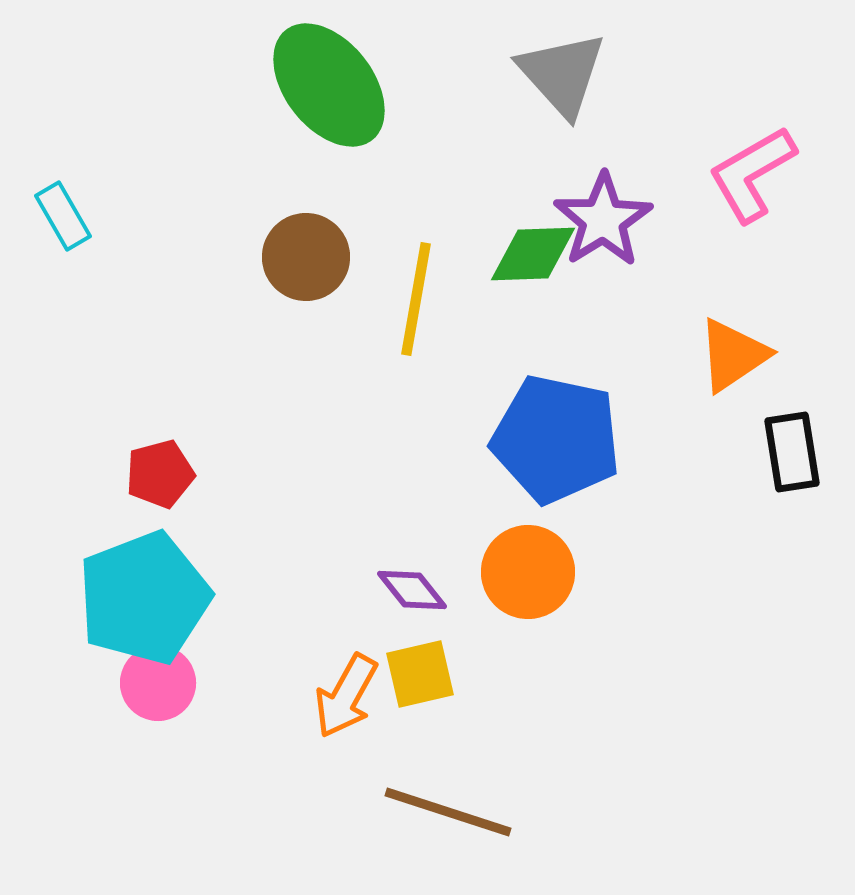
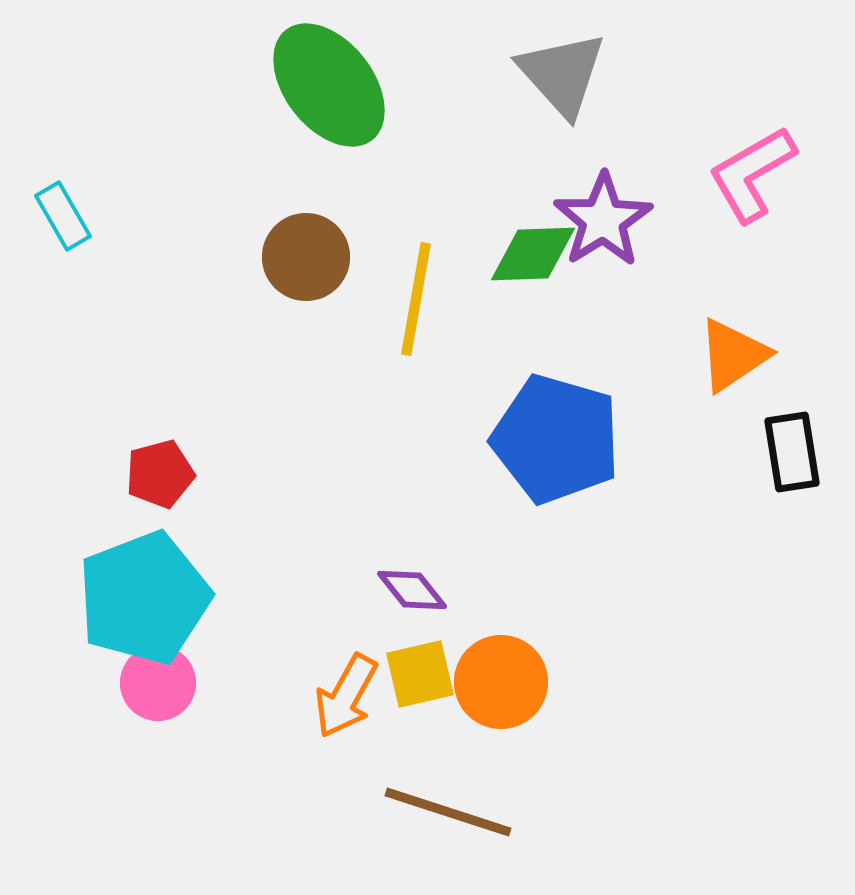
blue pentagon: rotated 4 degrees clockwise
orange circle: moved 27 px left, 110 px down
